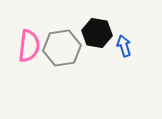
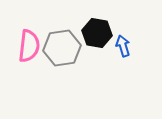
blue arrow: moved 1 px left
